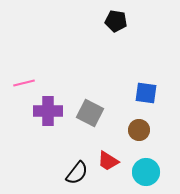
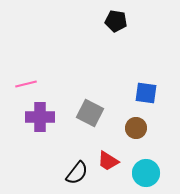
pink line: moved 2 px right, 1 px down
purple cross: moved 8 px left, 6 px down
brown circle: moved 3 px left, 2 px up
cyan circle: moved 1 px down
